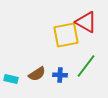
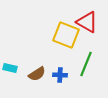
red triangle: moved 1 px right
yellow square: rotated 32 degrees clockwise
green line: moved 2 px up; rotated 15 degrees counterclockwise
cyan rectangle: moved 1 px left, 11 px up
